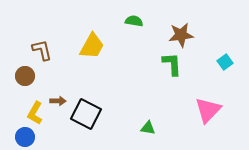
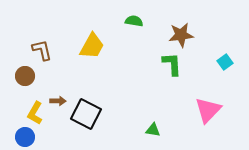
green triangle: moved 5 px right, 2 px down
